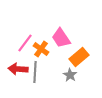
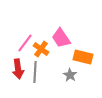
orange rectangle: moved 4 px right; rotated 54 degrees clockwise
red arrow: rotated 102 degrees counterclockwise
